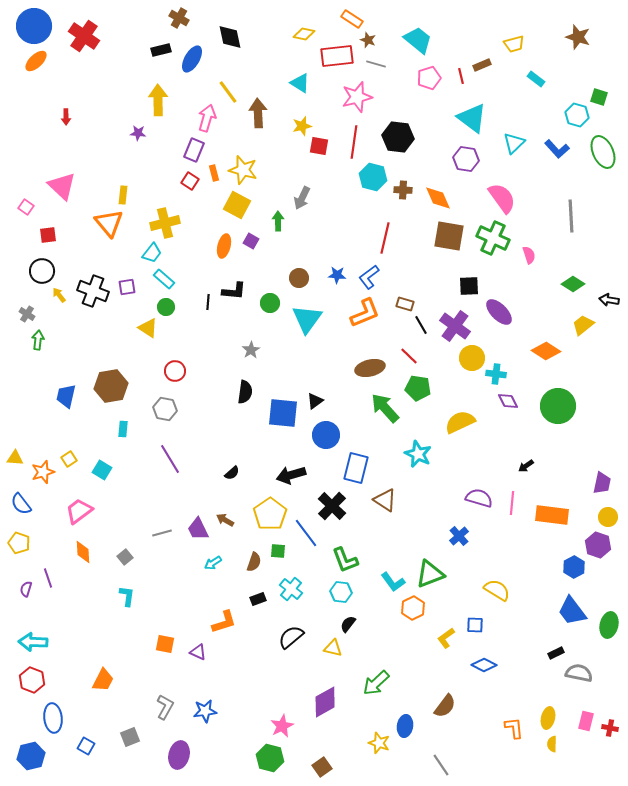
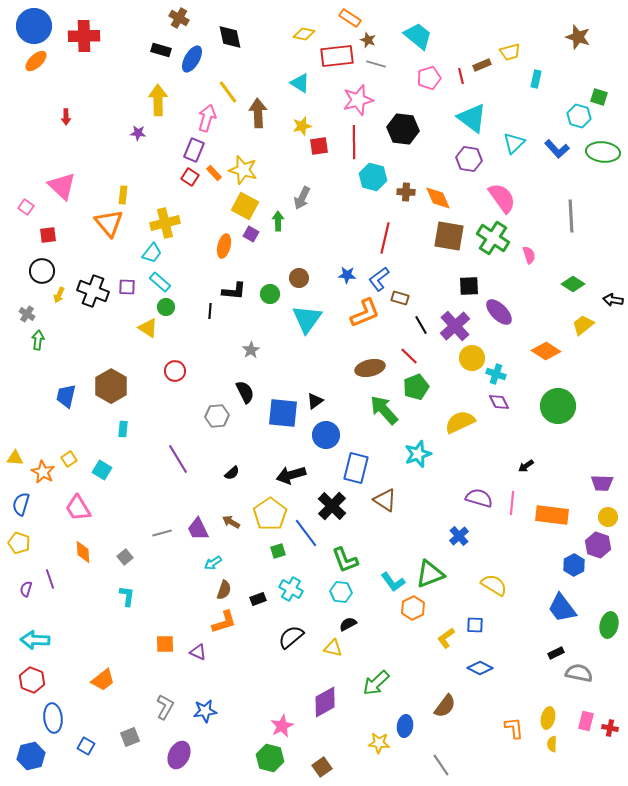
orange rectangle at (352, 19): moved 2 px left, 1 px up
red cross at (84, 36): rotated 36 degrees counterclockwise
cyan trapezoid at (418, 40): moved 4 px up
yellow trapezoid at (514, 44): moved 4 px left, 8 px down
black rectangle at (161, 50): rotated 30 degrees clockwise
cyan rectangle at (536, 79): rotated 66 degrees clockwise
pink star at (357, 97): moved 1 px right, 3 px down
cyan hexagon at (577, 115): moved 2 px right, 1 px down
black hexagon at (398, 137): moved 5 px right, 8 px up
red line at (354, 142): rotated 8 degrees counterclockwise
red square at (319, 146): rotated 18 degrees counterclockwise
green ellipse at (603, 152): rotated 60 degrees counterclockwise
purple hexagon at (466, 159): moved 3 px right
orange rectangle at (214, 173): rotated 28 degrees counterclockwise
red square at (190, 181): moved 4 px up
brown cross at (403, 190): moved 3 px right, 2 px down
yellow square at (237, 205): moved 8 px right, 1 px down
green cross at (493, 238): rotated 8 degrees clockwise
purple square at (251, 241): moved 7 px up
blue star at (337, 275): moved 10 px right
blue L-shape at (369, 277): moved 10 px right, 2 px down
cyan rectangle at (164, 279): moved 4 px left, 3 px down
purple square at (127, 287): rotated 12 degrees clockwise
yellow arrow at (59, 295): rotated 119 degrees counterclockwise
black arrow at (609, 300): moved 4 px right
black line at (208, 302): moved 2 px right, 9 px down
green circle at (270, 303): moved 9 px up
brown rectangle at (405, 304): moved 5 px left, 6 px up
purple cross at (455, 326): rotated 12 degrees clockwise
cyan cross at (496, 374): rotated 12 degrees clockwise
brown hexagon at (111, 386): rotated 20 degrees counterclockwise
green pentagon at (418, 388): moved 2 px left, 1 px up; rotated 30 degrees counterclockwise
black semicircle at (245, 392): rotated 35 degrees counterclockwise
purple diamond at (508, 401): moved 9 px left, 1 px down
green arrow at (385, 408): moved 1 px left, 2 px down
gray hexagon at (165, 409): moved 52 px right, 7 px down; rotated 15 degrees counterclockwise
cyan star at (418, 454): rotated 28 degrees clockwise
purple line at (170, 459): moved 8 px right
orange star at (43, 472): rotated 25 degrees counterclockwise
purple trapezoid at (602, 483): rotated 80 degrees clockwise
blue semicircle at (21, 504): rotated 55 degrees clockwise
pink trapezoid at (79, 511): moved 1 px left, 3 px up; rotated 84 degrees counterclockwise
brown arrow at (225, 520): moved 6 px right, 2 px down
green square at (278, 551): rotated 21 degrees counterclockwise
brown semicircle at (254, 562): moved 30 px left, 28 px down
blue hexagon at (574, 567): moved 2 px up
purple line at (48, 578): moved 2 px right, 1 px down
cyan cross at (291, 589): rotated 10 degrees counterclockwise
yellow semicircle at (497, 590): moved 3 px left, 5 px up
blue trapezoid at (572, 611): moved 10 px left, 3 px up
black semicircle at (348, 624): rotated 24 degrees clockwise
cyan arrow at (33, 642): moved 2 px right, 2 px up
orange square at (165, 644): rotated 12 degrees counterclockwise
blue diamond at (484, 665): moved 4 px left, 3 px down
orange trapezoid at (103, 680): rotated 25 degrees clockwise
yellow star at (379, 743): rotated 15 degrees counterclockwise
purple ellipse at (179, 755): rotated 12 degrees clockwise
